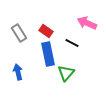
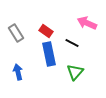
gray rectangle: moved 3 px left
blue rectangle: moved 1 px right
green triangle: moved 9 px right, 1 px up
